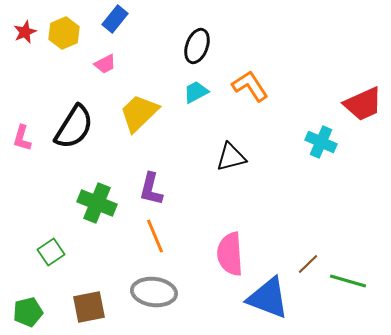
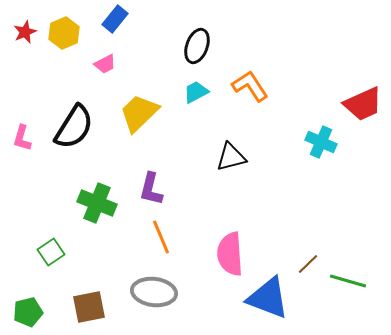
orange line: moved 6 px right, 1 px down
